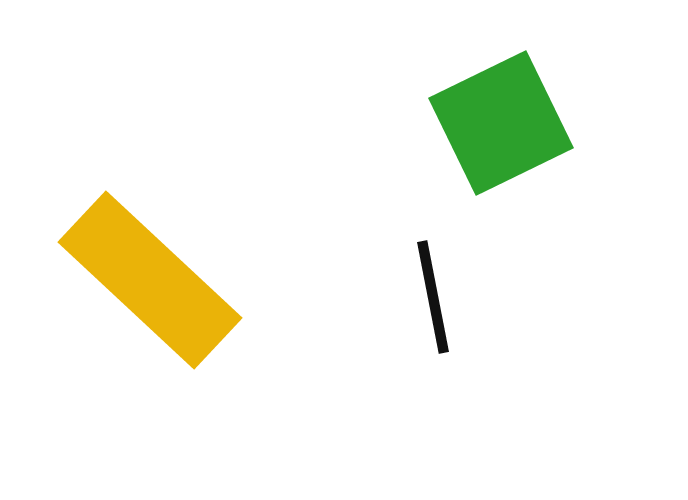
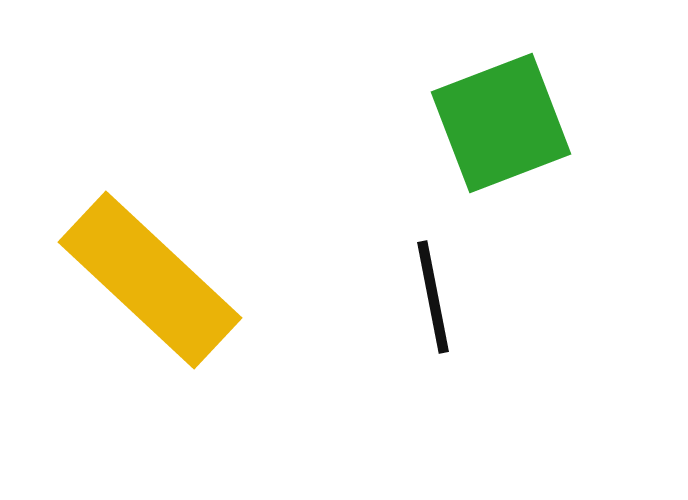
green square: rotated 5 degrees clockwise
